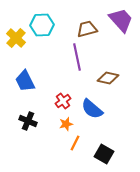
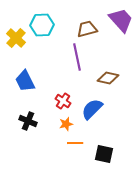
red cross: rotated 21 degrees counterclockwise
blue semicircle: rotated 95 degrees clockwise
orange line: rotated 63 degrees clockwise
black square: rotated 18 degrees counterclockwise
